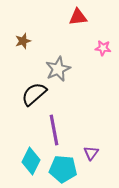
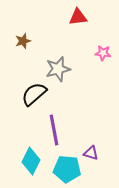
pink star: moved 5 px down
gray star: rotated 10 degrees clockwise
purple triangle: rotated 49 degrees counterclockwise
cyan pentagon: moved 4 px right
